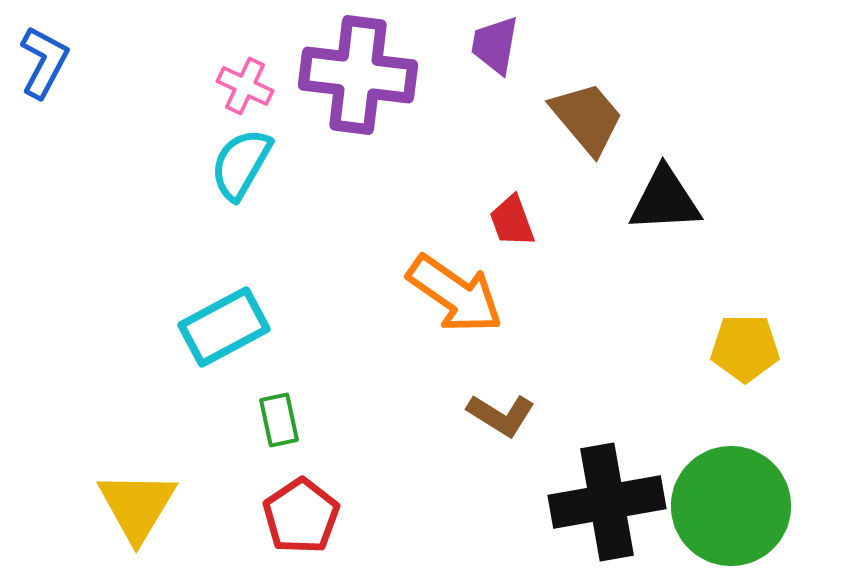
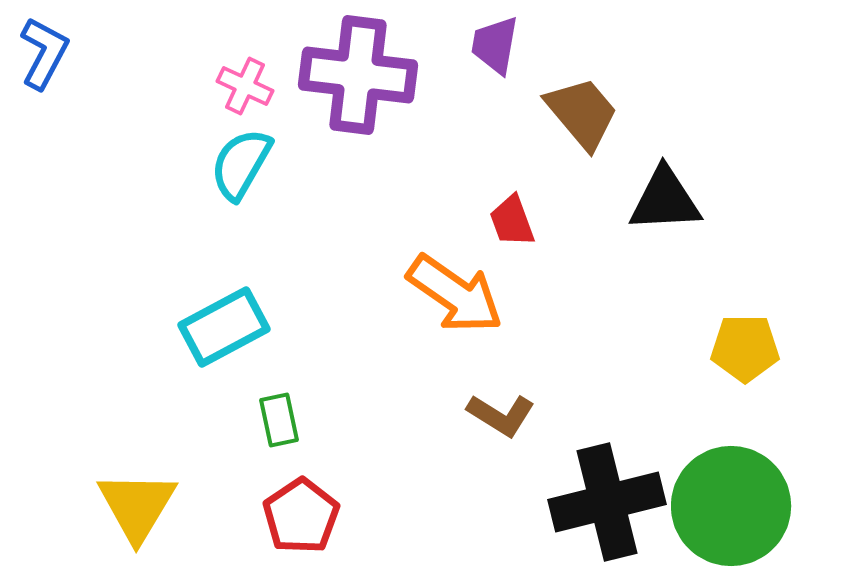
blue L-shape: moved 9 px up
brown trapezoid: moved 5 px left, 5 px up
black cross: rotated 4 degrees counterclockwise
